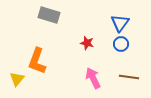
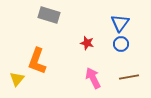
brown line: rotated 18 degrees counterclockwise
